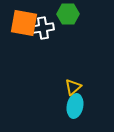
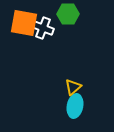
white cross: rotated 30 degrees clockwise
